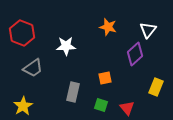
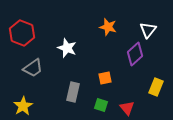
white star: moved 1 px right, 2 px down; rotated 24 degrees clockwise
